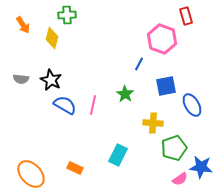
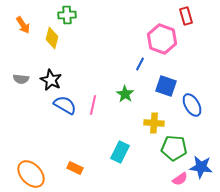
blue line: moved 1 px right
blue square: rotated 30 degrees clockwise
yellow cross: moved 1 px right
green pentagon: rotated 25 degrees clockwise
cyan rectangle: moved 2 px right, 3 px up
